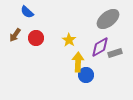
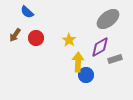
gray rectangle: moved 6 px down
